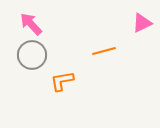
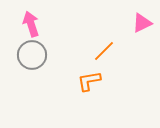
pink arrow: rotated 25 degrees clockwise
orange line: rotated 30 degrees counterclockwise
orange L-shape: moved 27 px right
